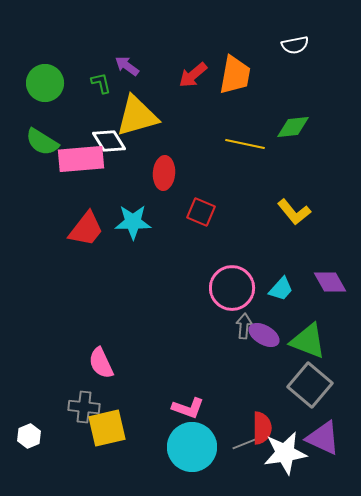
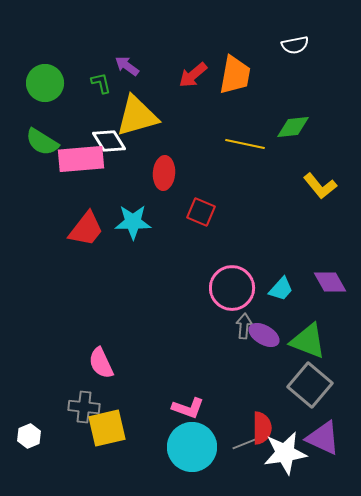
yellow L-shape: moved 26 px right, 26 px up
